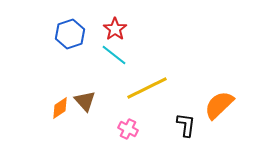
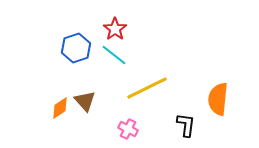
blue hexagon: moved 6 px right, 14 px down
orange semicircle: moved 1 px left, 6 px up; rotated 40 degrees counterclockwise
